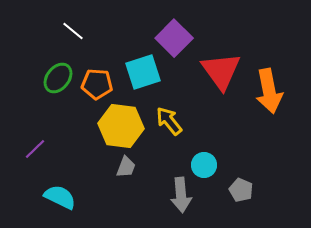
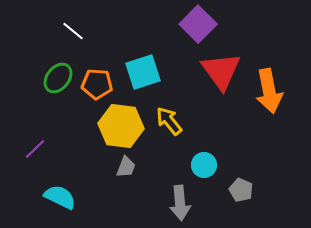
purple square: moved 24 px right, 14 px up
gray arrow: moved 1 px left, 8 px down
